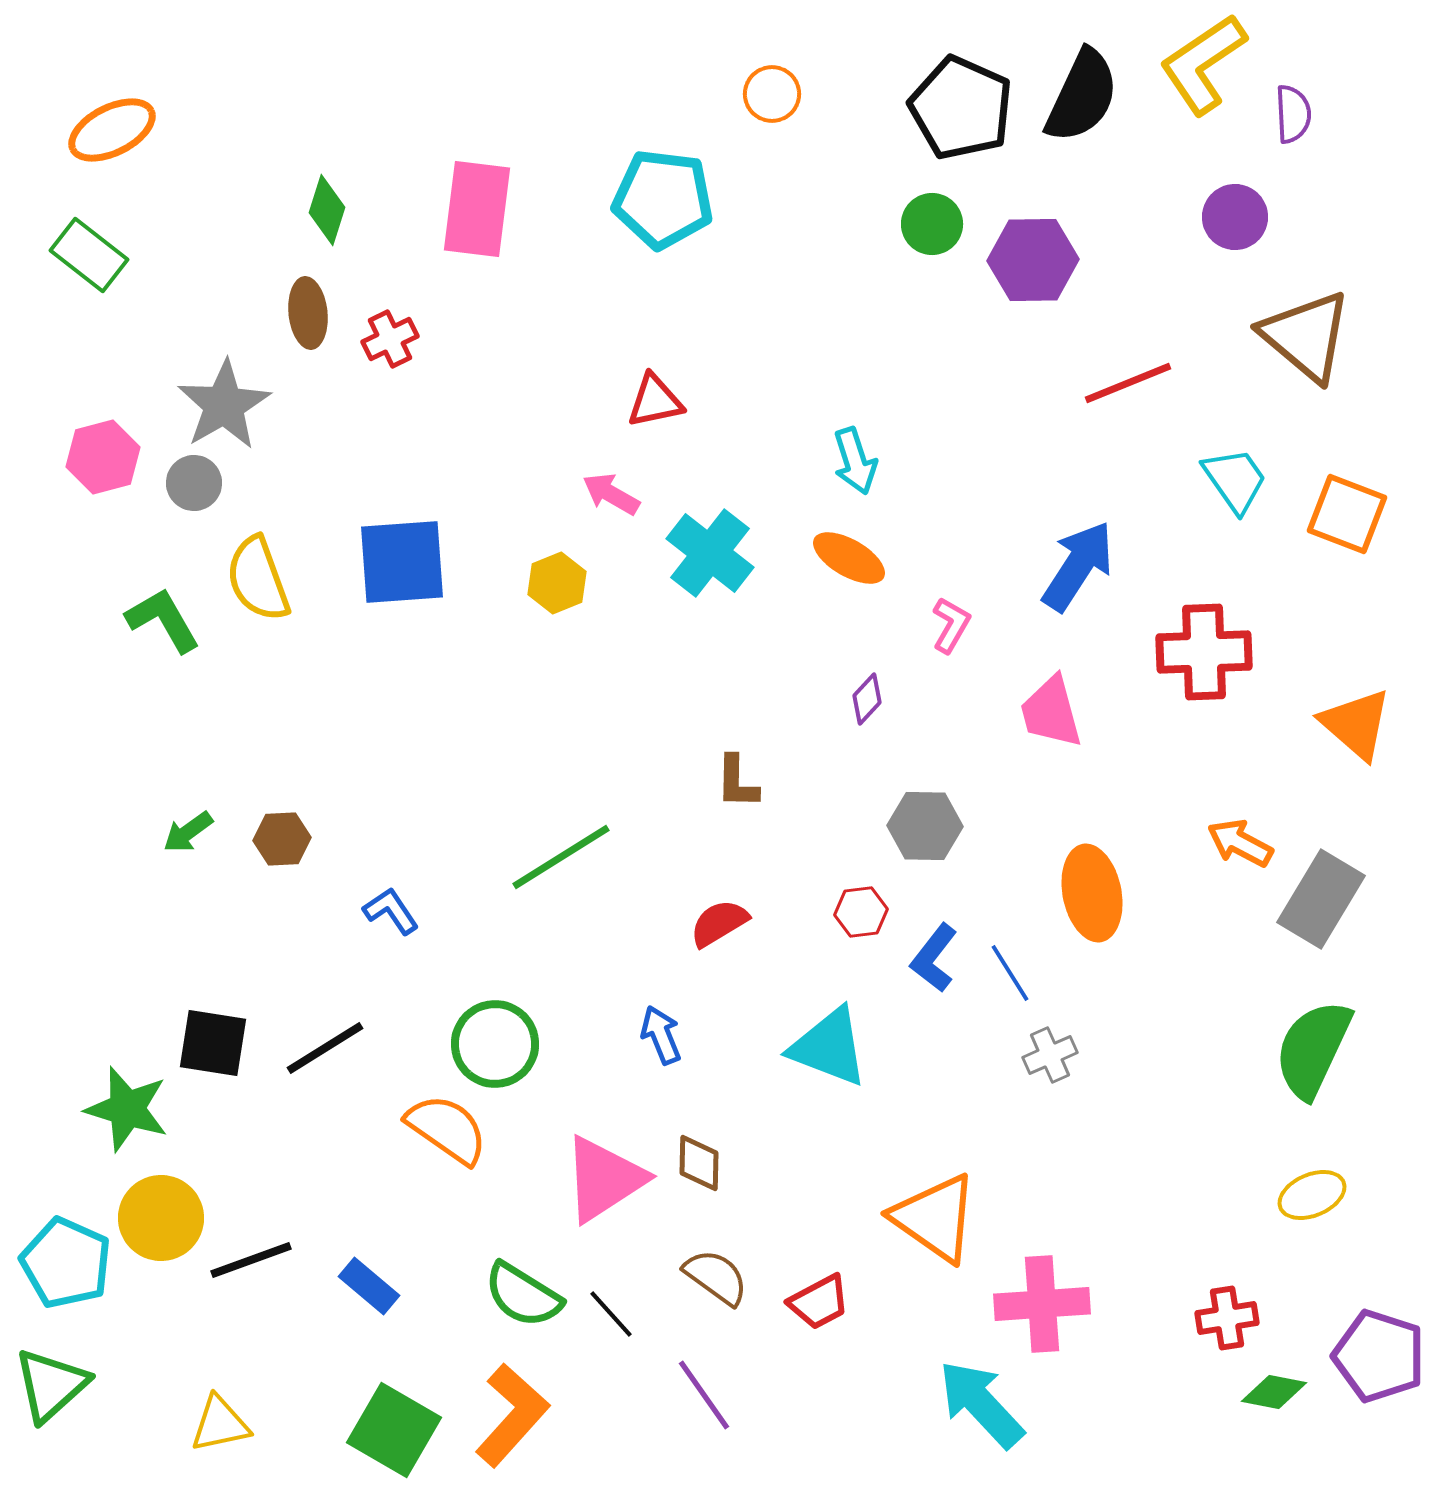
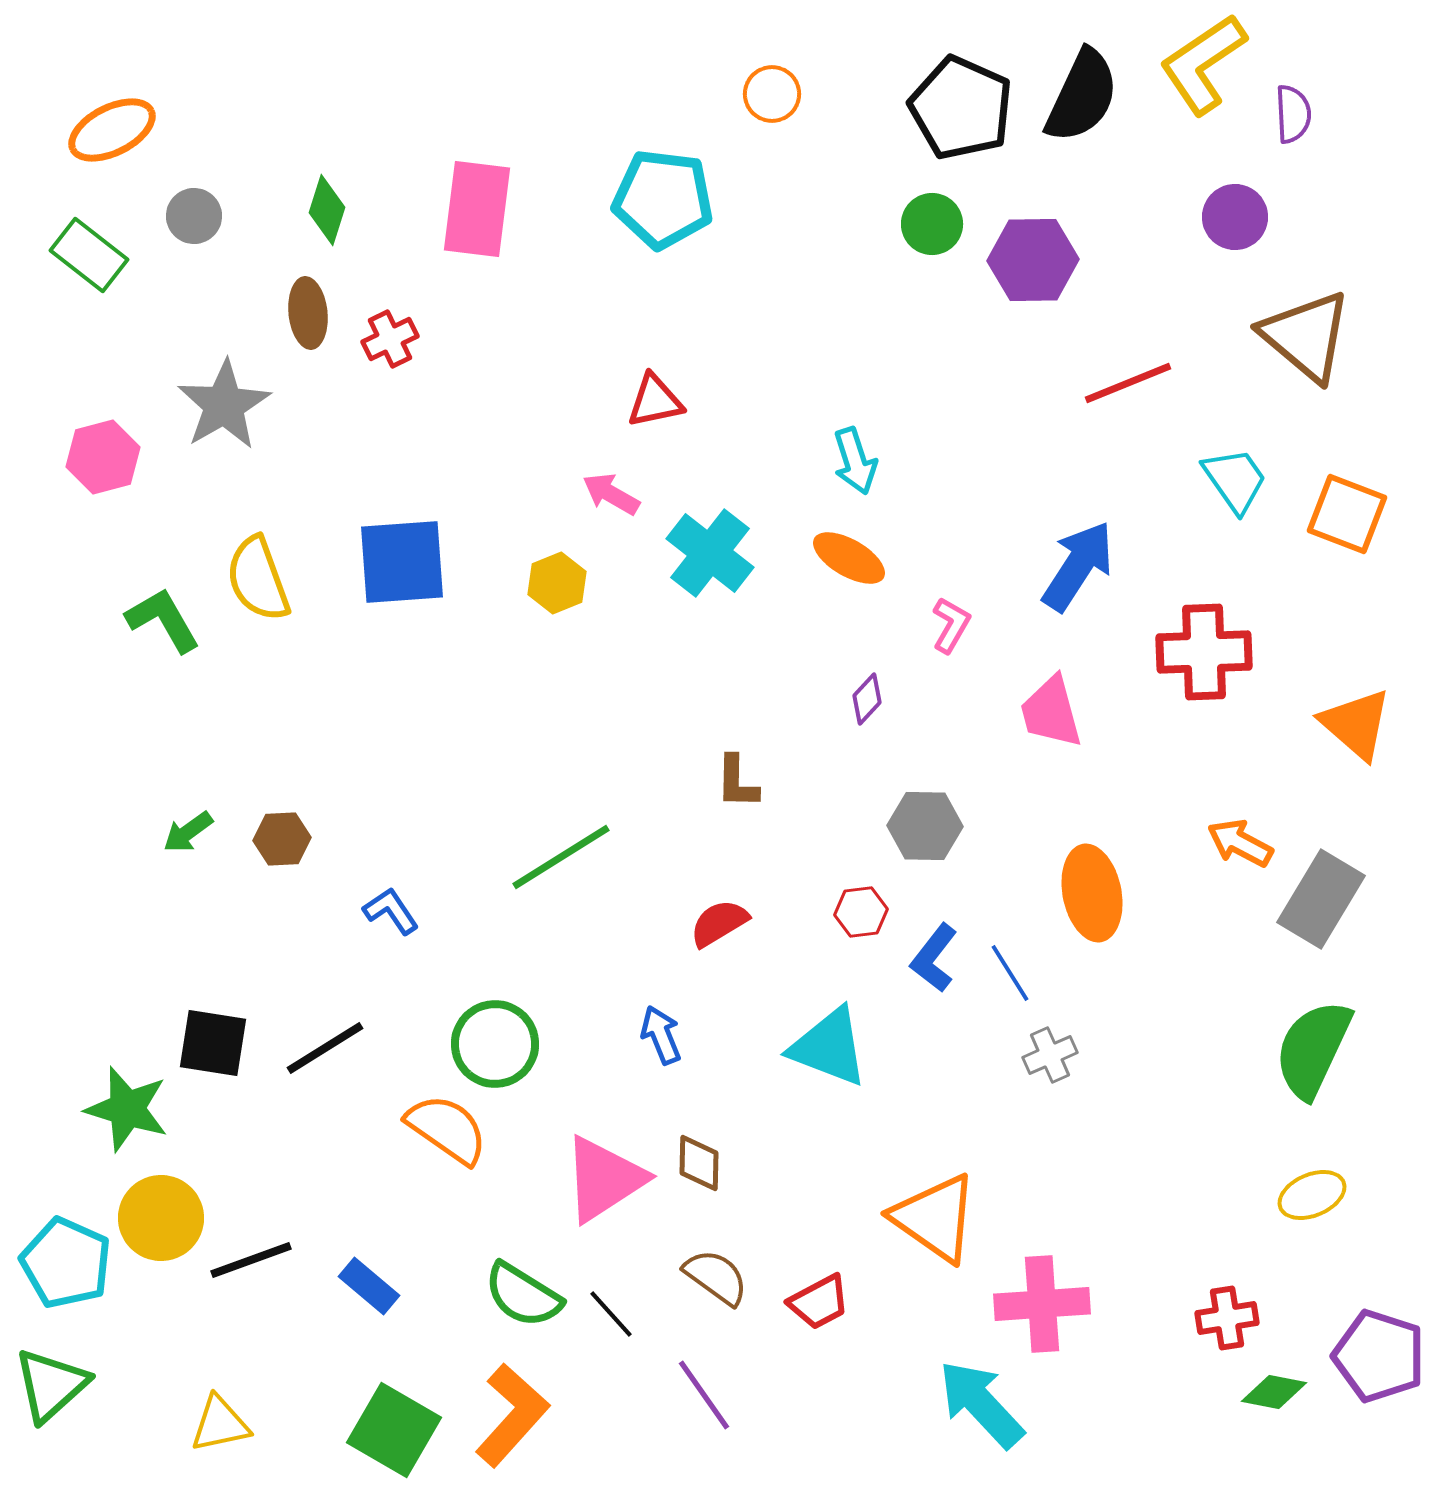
gray circle at (194, 483): moved 267 px up
